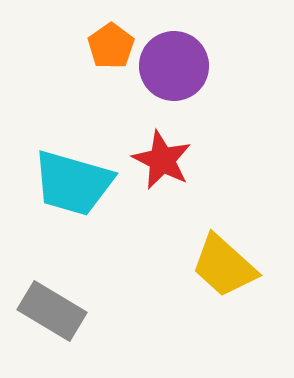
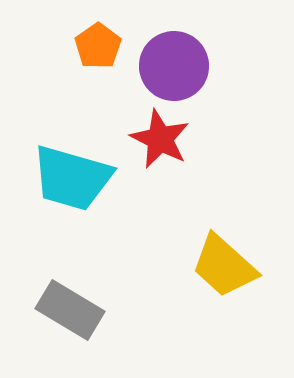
orange pentagon: moved 13 px left
red star: moved 2 px left, 21 px up
cyan trapezoid: moved 1 px left, 5 px up
gray rectangle: moved 18 px right, 1 px up
